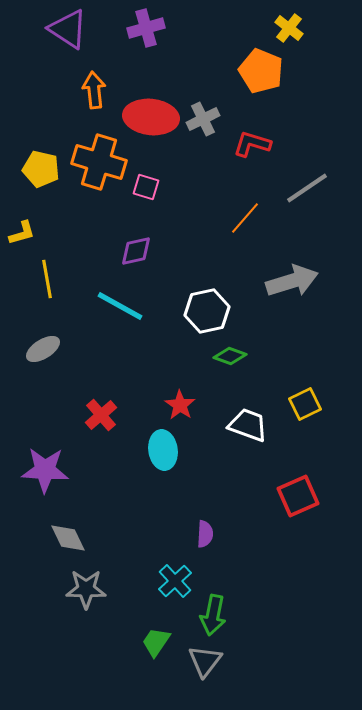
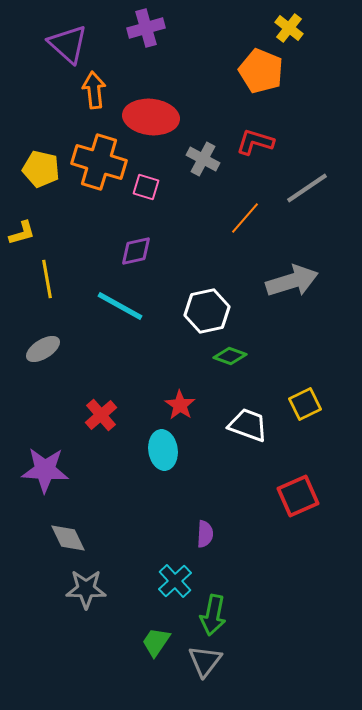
purple triangle: moved 15 px down; rotated 9 degrees clockwise
gray cross: moved 40 px down; rotated 36 degrees counterclockwise
red L-shape: moved 3 px right, 2 px up
